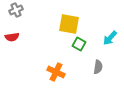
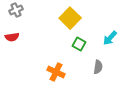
yellow square: moved 1 px right, 6 px up; rotated 35 degrees clockwise
